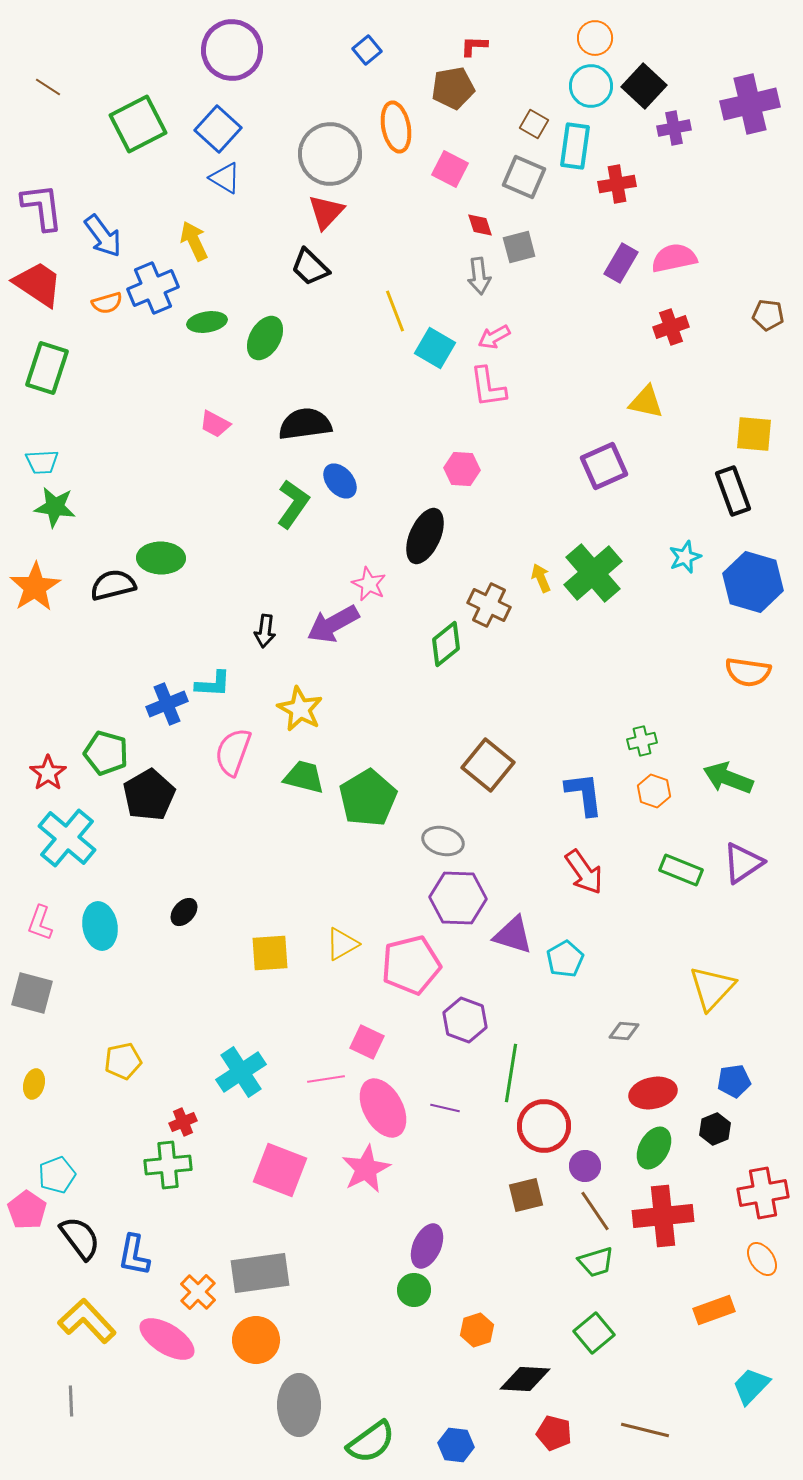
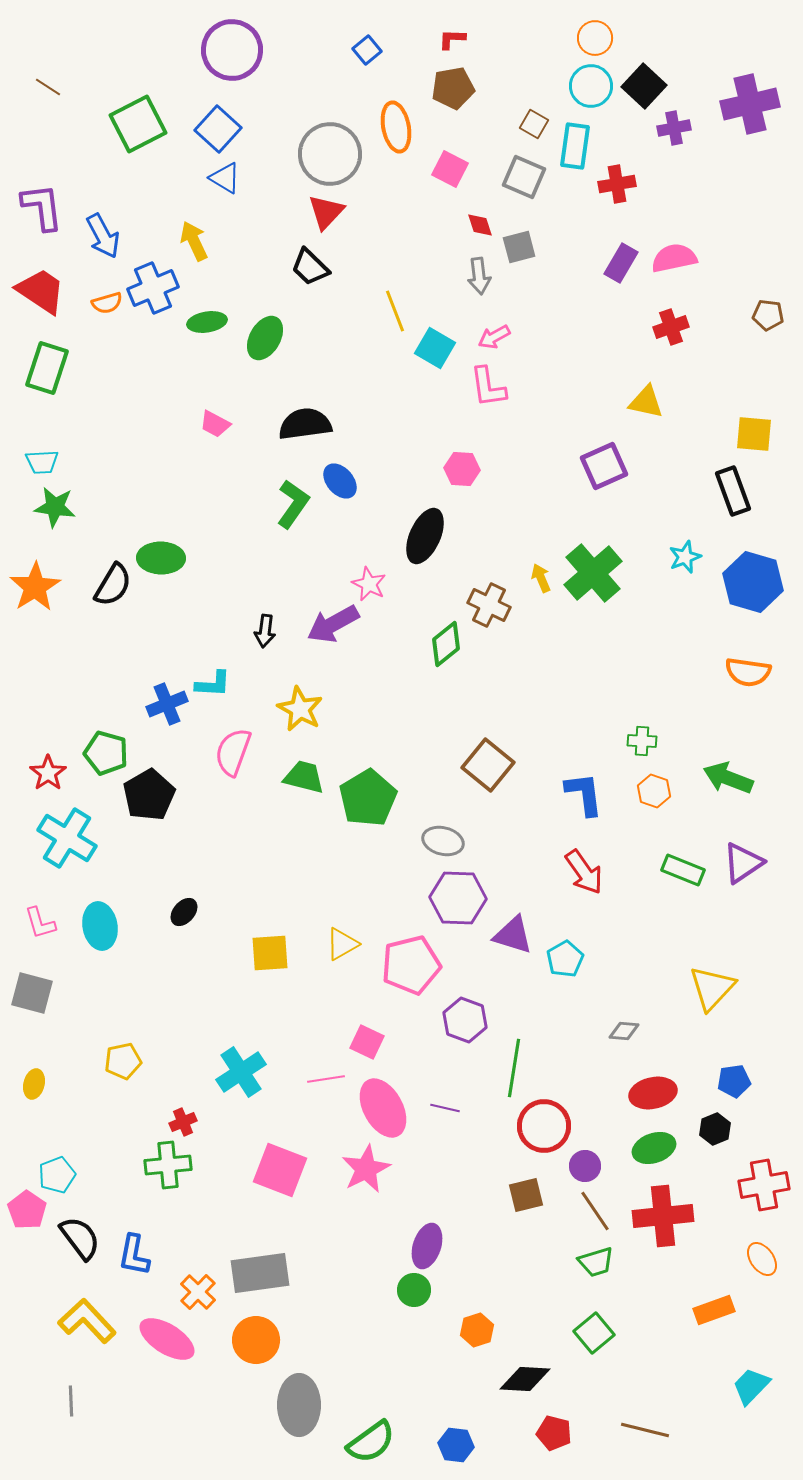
red L-shape at (474, 46): moved 22 px left, 7 px up
blue arrow at (103, 236): rotated 9 degrees clockwise
red trapezoid at (38, 284): moved 3 px right, 7 px down
black semicircle at (113, 585): rotated 135 degrees clockwise
green cross at (642, 741): rotated 16 degrees clockwise
cyan cross at (67, 838): rotated 8 degrees counterclockwise
green rectangle at (681, 870): moved 2 px right
pink L-shape at (40, 923): rotated 36 degrees counterclockwise
green line at (511, 1073): moved 3 px right, 5 px up
green ellipse at (654, 1148): rotated 42 degrees clockwise
red cross at (763, 1193): moved 1 px right, 8 px up
purple ellipse at (427, 1246): rotated 6 degrees counterclockwise
